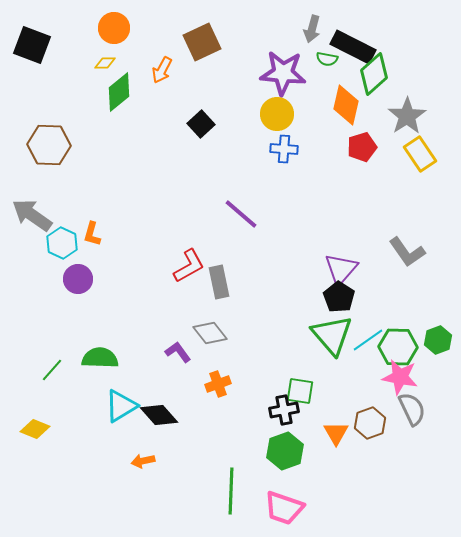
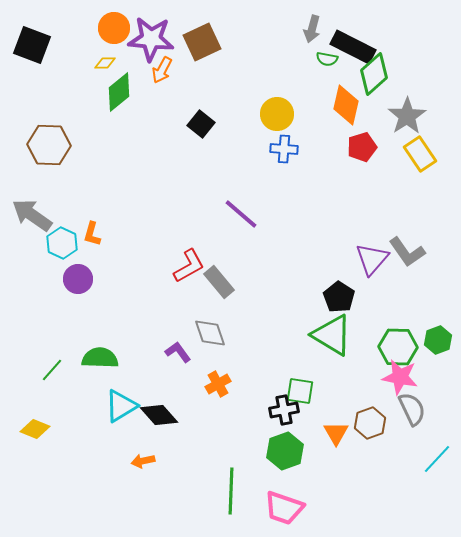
purple star at (283, 73): moved 132 px left, 34 px up
black square at (201, 124): rotated 8 degrees counterclockwise
purple triangle at (341, 269): moved 31 px right, 10 px up
gray rectangle at (219, 282): rotated 28 degrees counterclockwise
gray diamond at (210, 333): rotated 20 degrees clockwise
green triangle at (332, 335): rotated 18 degrees counterclockwise
cyan line at (368, 340): moved 69 px right, 119 px down; rotated 12 degrees counterclockwise
orange cross at (218, 384): rotated 10 degrees counterclockwise
